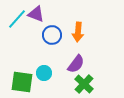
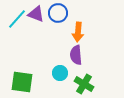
blue circle: moved 6 px right, 22 px up
purple semicircle: moved 9 px up; rotated 138 degrees clockwise
cyan circle: moved 16 px right
green cross: rotated 12 degrees counterclockwise
